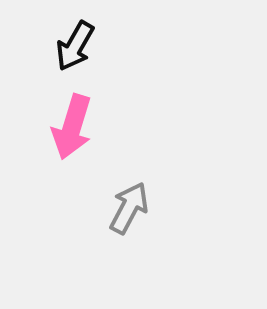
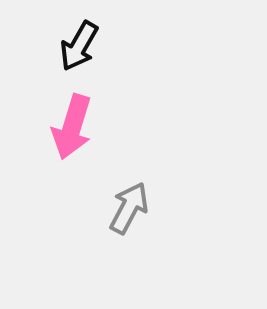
black arrow: moved 4 px right
